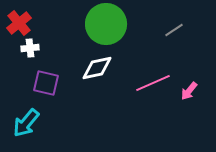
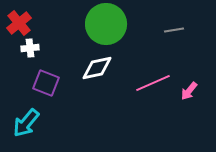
gray line: rotated 24 degrees clockwise
purple square: rotated 8 degrees clockwise
